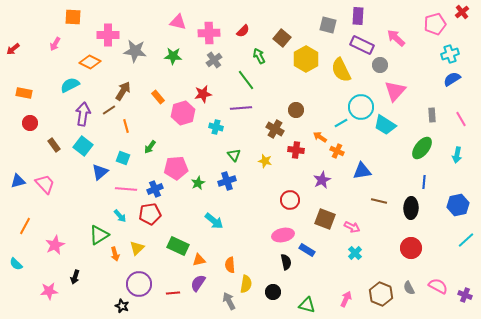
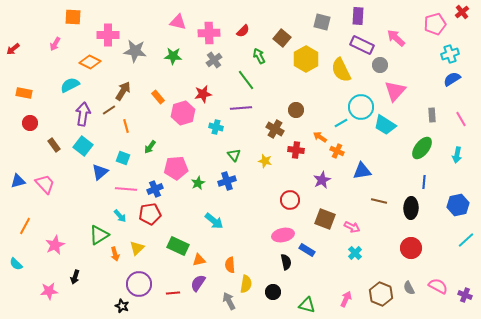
gray square at (328, 25): moved 6 px left, 3 px up
